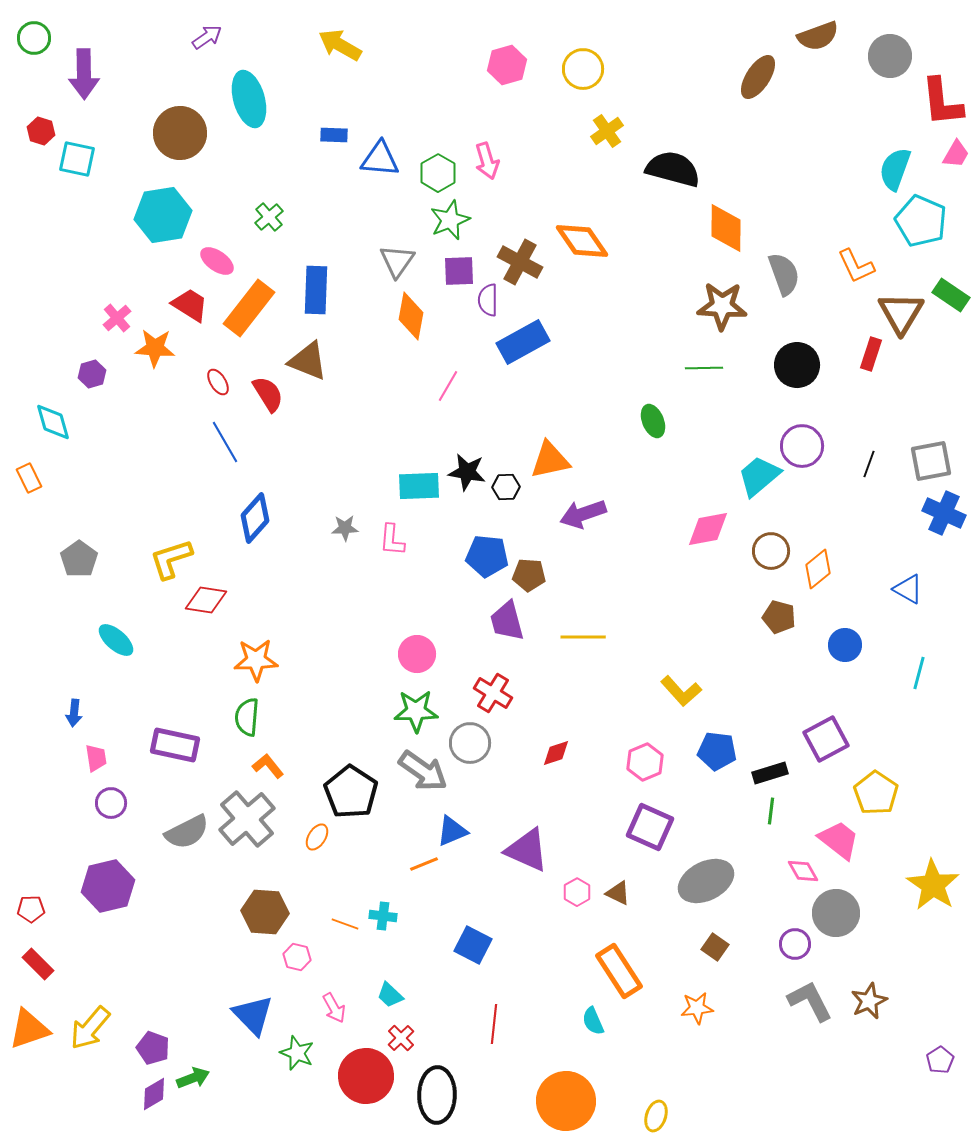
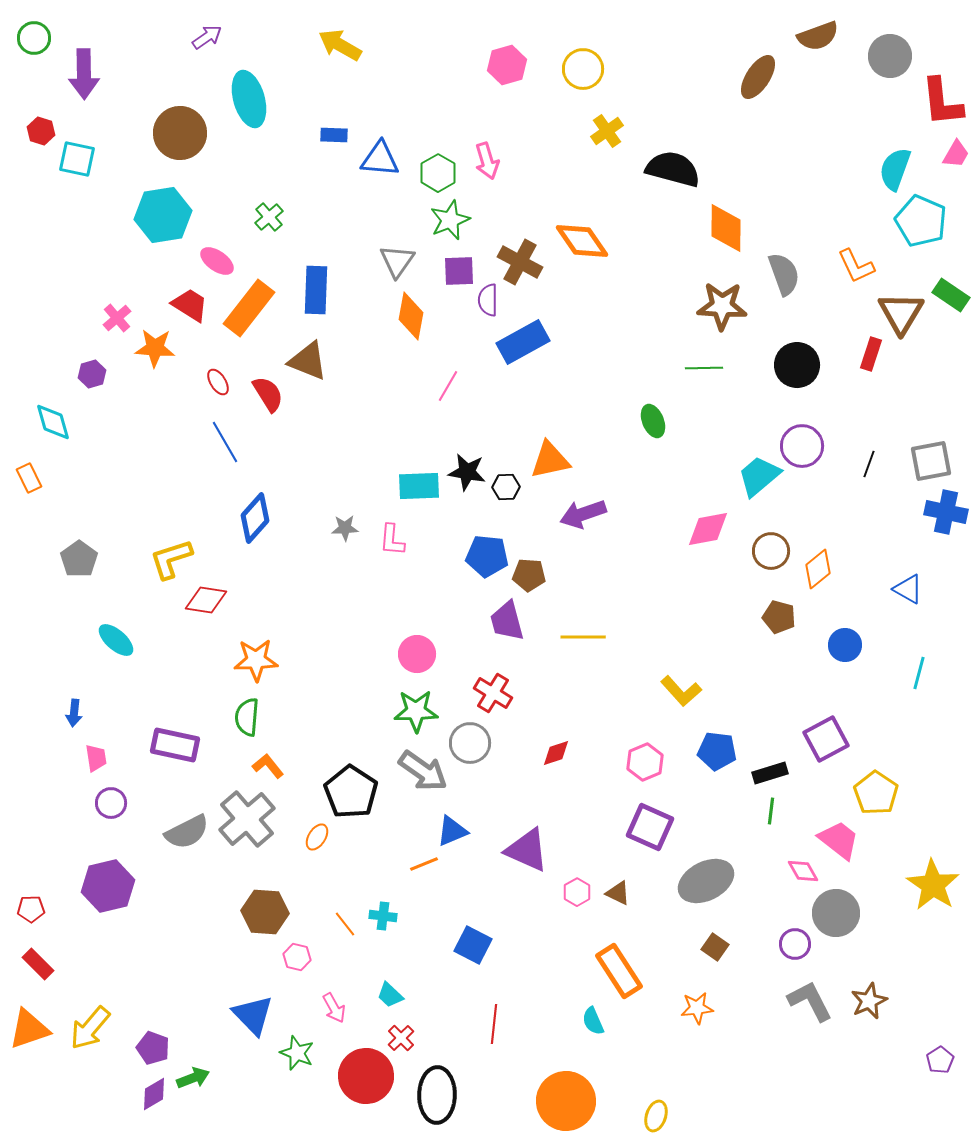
blue cross at (944, 513): moved 2 px right, 1 px up; rotated 12 degrees counterclockwise
orange line at (345, 924): rotated 32 degrees clockwise
